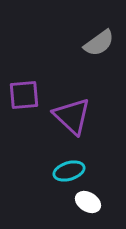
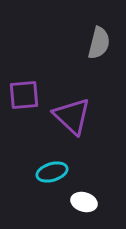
gray semicircle: rotated 40 degrees counterclockwise
cyan ellipse: moved 17 px left, 1 px down
white ellipse: moved 4 px left; rotated 15 degrees counterclockwise
